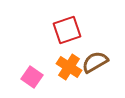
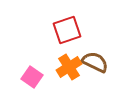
brown semicircle: rotated 56 degrees clockwise
orange cross: rotated 25 degrees clockwise
